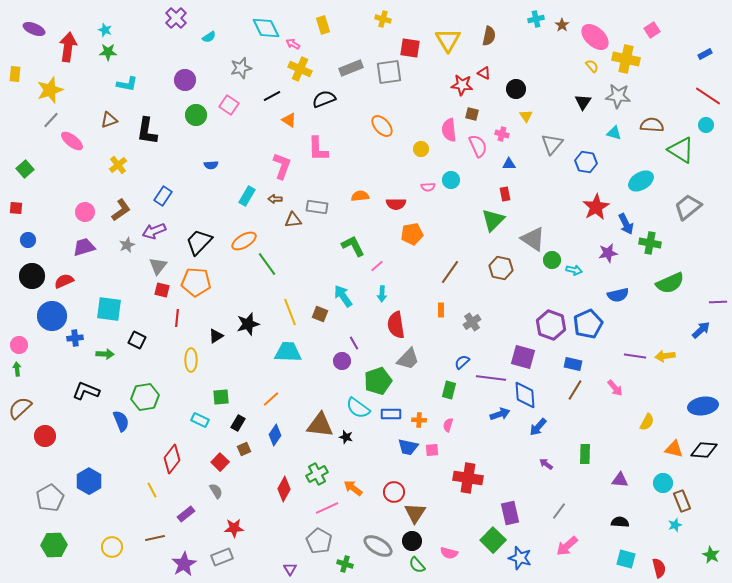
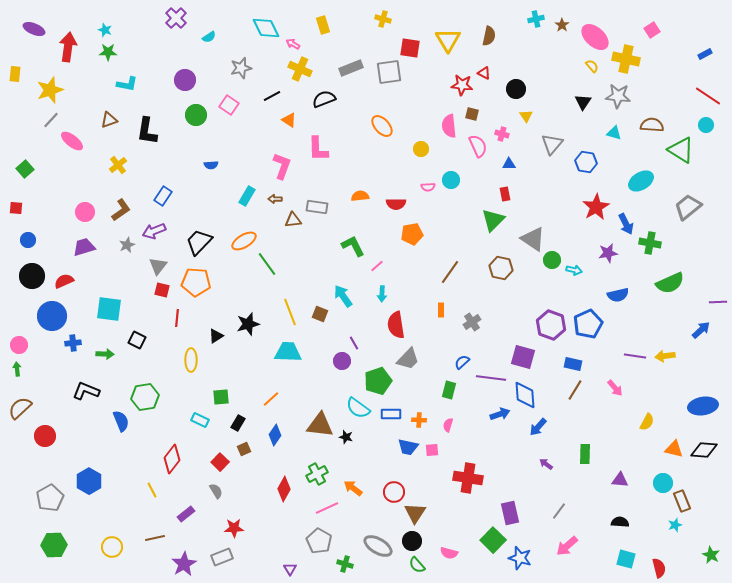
pink semicircle at (449, 130): moved 4 px up
blue cross at (75, 338): moved 2 px left, 5 px down
